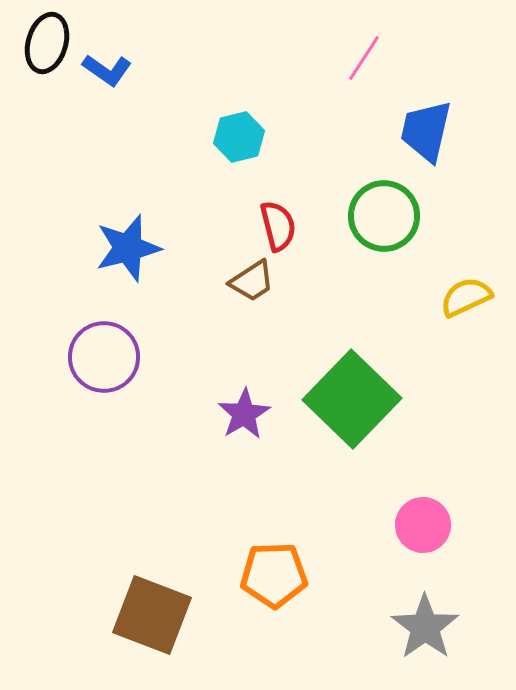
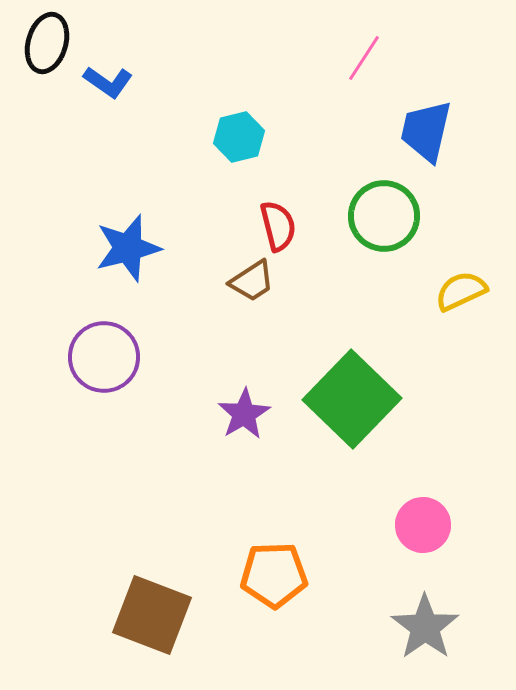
blue L-shape: moved 1 px right, 12 px down
yellow semicircle: moved 5 px left, 6 px up
